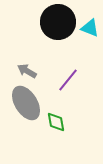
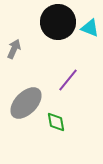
gray arrow: moved 13 px left, 22 px up; rotated 84 degrees clockwise
gray ellipse: rotated 76 degrees clockwise
